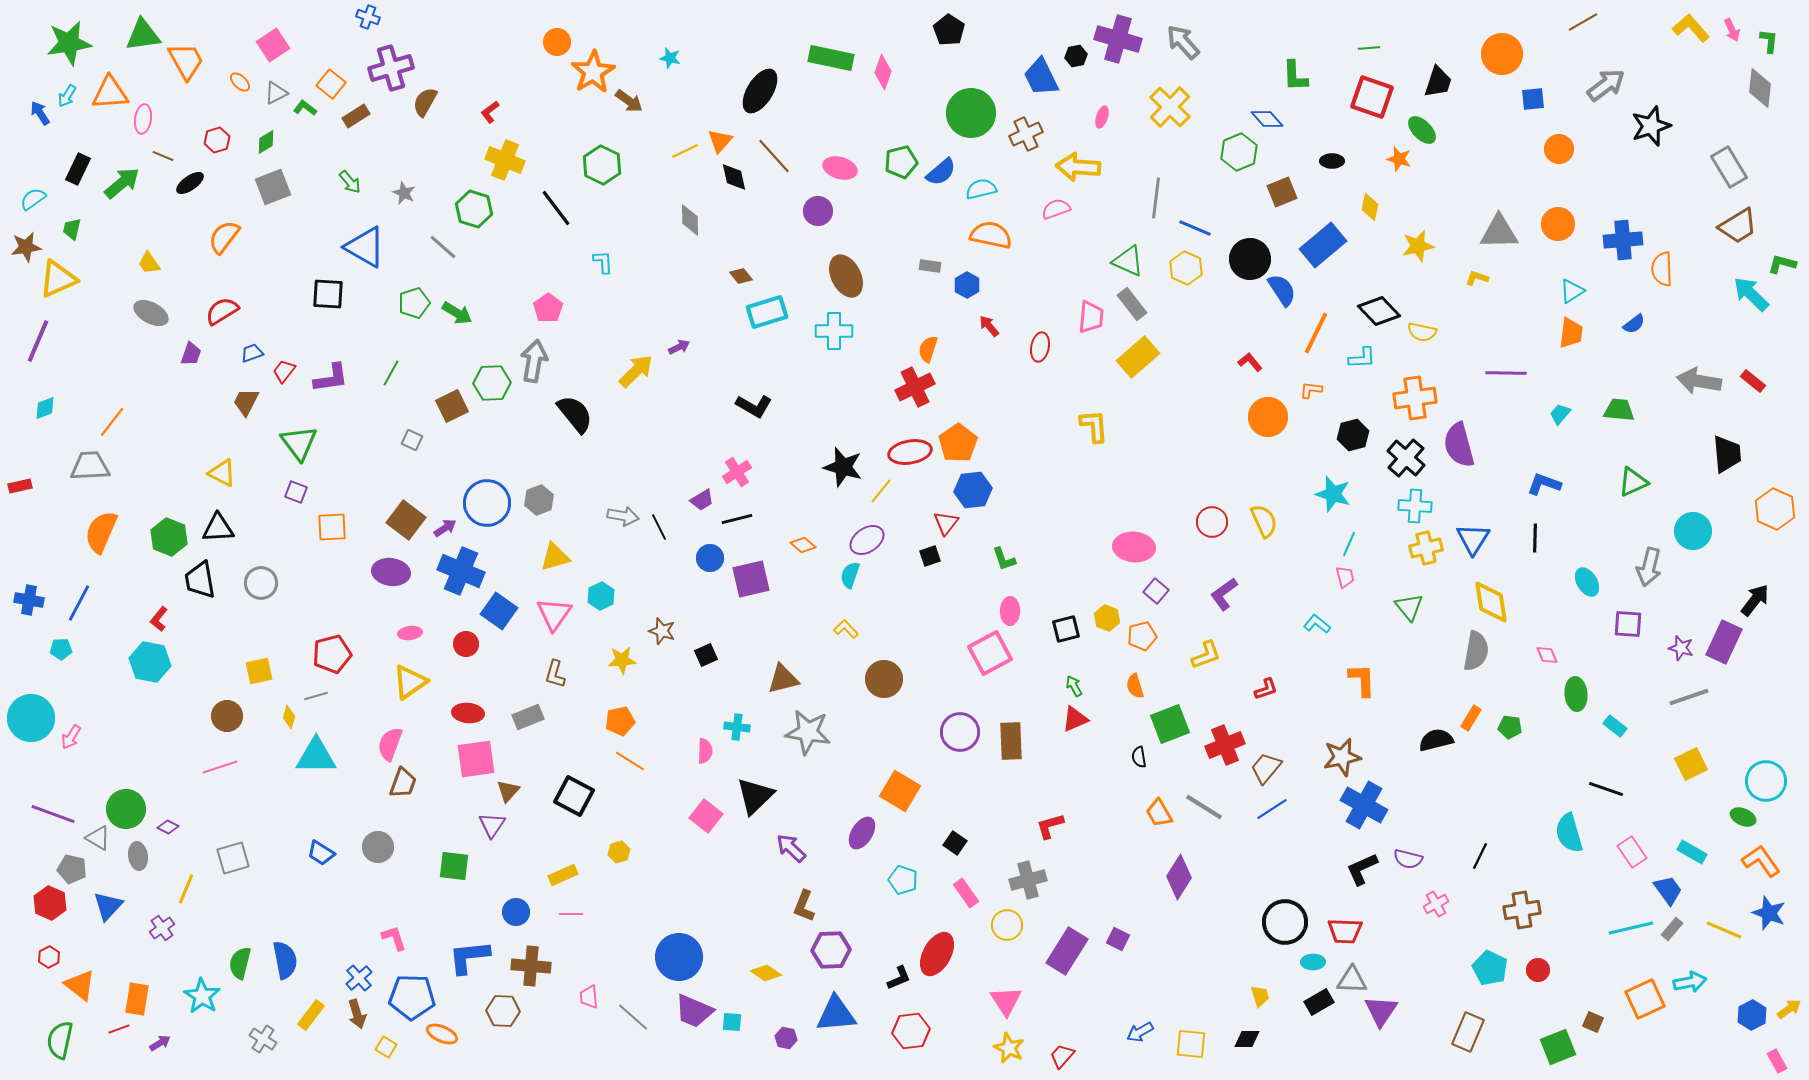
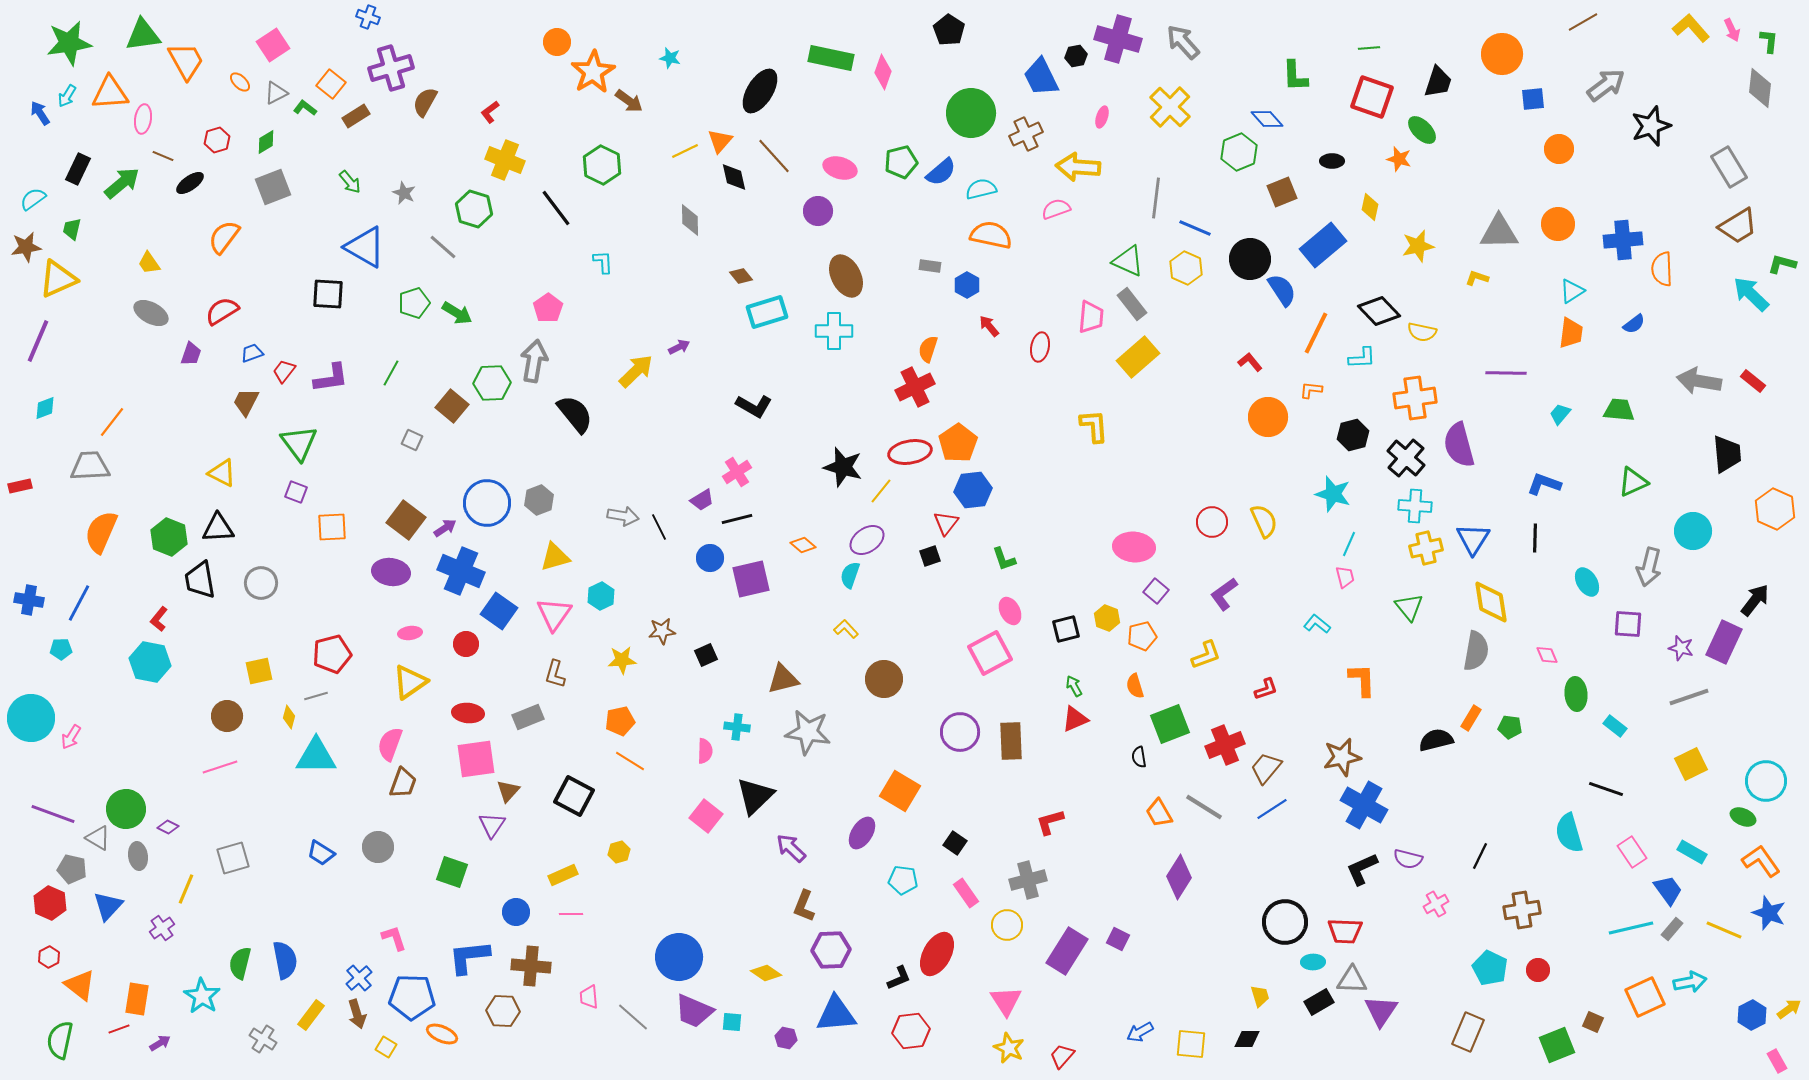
brown square at (452, 406): rotated 24 degrees counterclockwise
pink ellipse at (1010, 611): rotated 28 degrees counterclockwise
brown star at (662, 631): rotated 24 degrees counterclockwise
red L-shape at (1050, 826): moved 4 px up
green square at (454, 866): moved 2 px left, 6 px down; rotated 12 degrees clockwise
cyan pentagon at (903, 880): rotated 12 degrees counterclockwise
orange square at (1645, 999): moved 2 px up
green square at (1558, 1047): moved 1 px left, 2 px up
